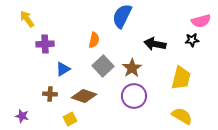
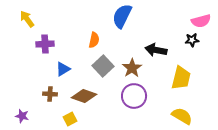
black arrow: moved 1 px right, 6 px down
